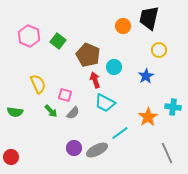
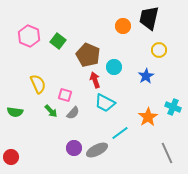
cyan cross: rotated 14 degrees clockwise
